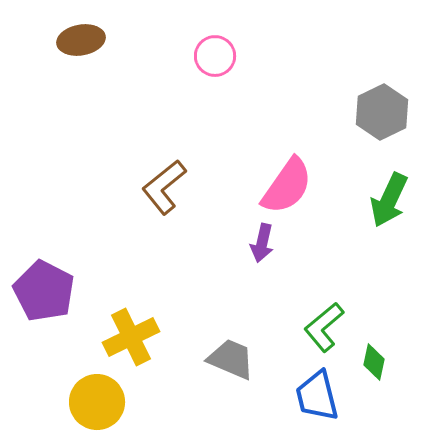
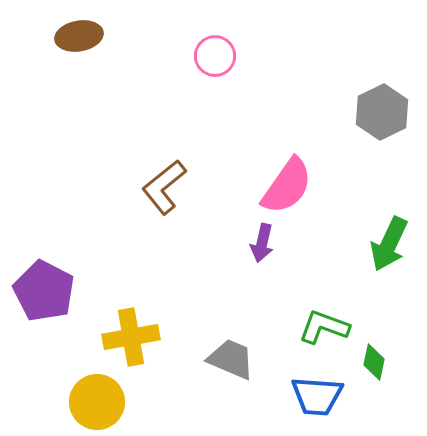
brown ellipse: moved 2 px left, 4 px up
green arrow: moved 44 px down
green L-shape: rotated 60 degrees clockwise
yellow cross: rotated 16 degrees clockwise
blue trapezoid: rotated 72 degrees counterclockwise
